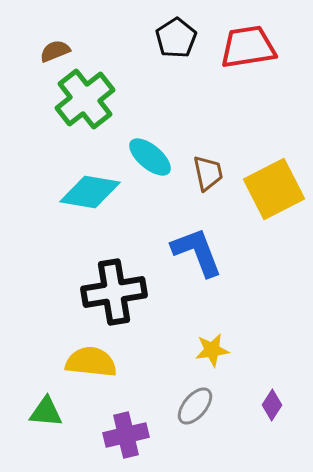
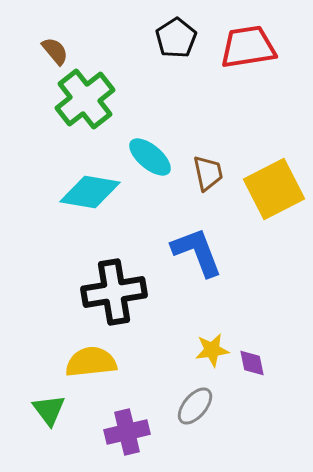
brown semicircle: rotated 72 degrees clockwise
yellow semicircle: rotated 12 degrees counterclockwise
purple diamond: moved 20 px left, 42 px up; rotated 44 degrees counterclockwise
green triangle: moved 3 px right, 2 px up; rotated 48 degrees clockwise
purple cross: moved 1 px right, 3 px up
